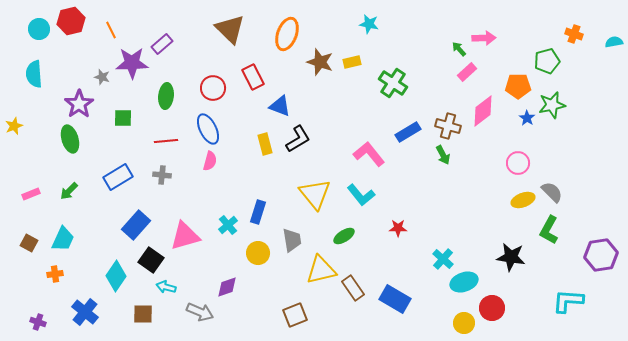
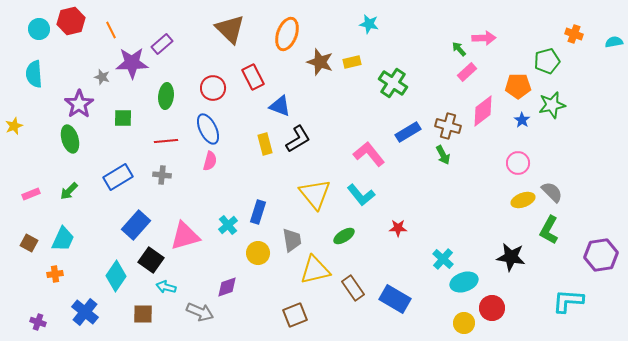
blue star at (527, 118): moved 5 px left, 2 px down
yellow triangle at (321, 270): moved 6 px left
